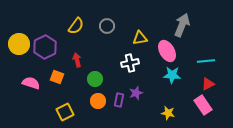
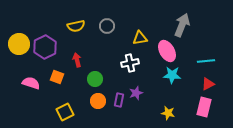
yellow semicircle: rotated 42 degrees clockwise
pink rectangle: moved 1 px right, 2 px down; rotated 48 degrees clockwise
